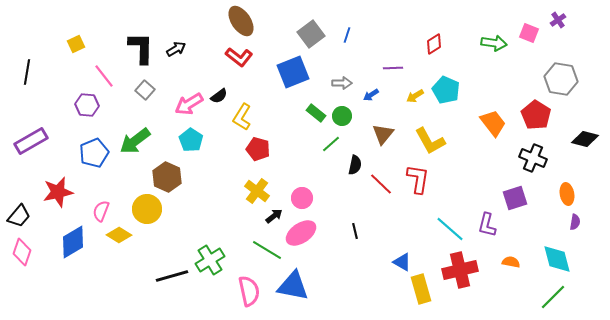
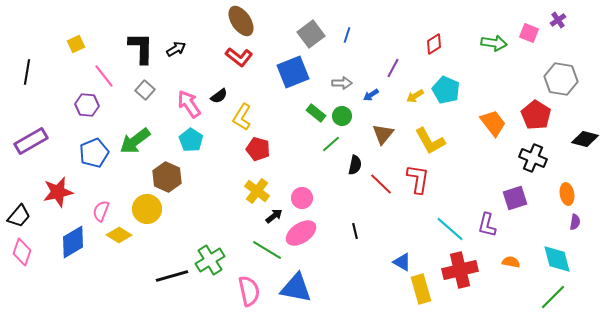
purple line at (393, 68): rotated 60 degrees counterclockwise
pink arrow at (189, 104): rotated 88 degrees clockwise
blue triangle at (293, 286): moved 3 px right, 2 px down
